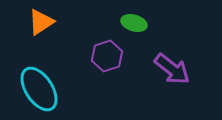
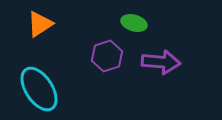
orange triangle: moved 1 px left, 2 px down
purple arrow: moved 11 px left, 7 px up; rotated 33 degrees counterclockwise
